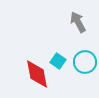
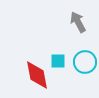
cyan square: rotated 35 degrees counterclockwise
red diamond: moved 1 px down
